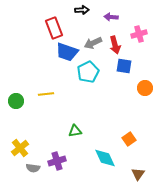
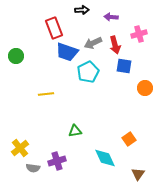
green circle: moved 45 px up
